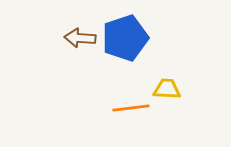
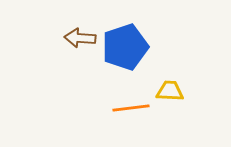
blue pentagon: moved 9 px down
yellow trapezoid: moved 3 px right, 2 px down
